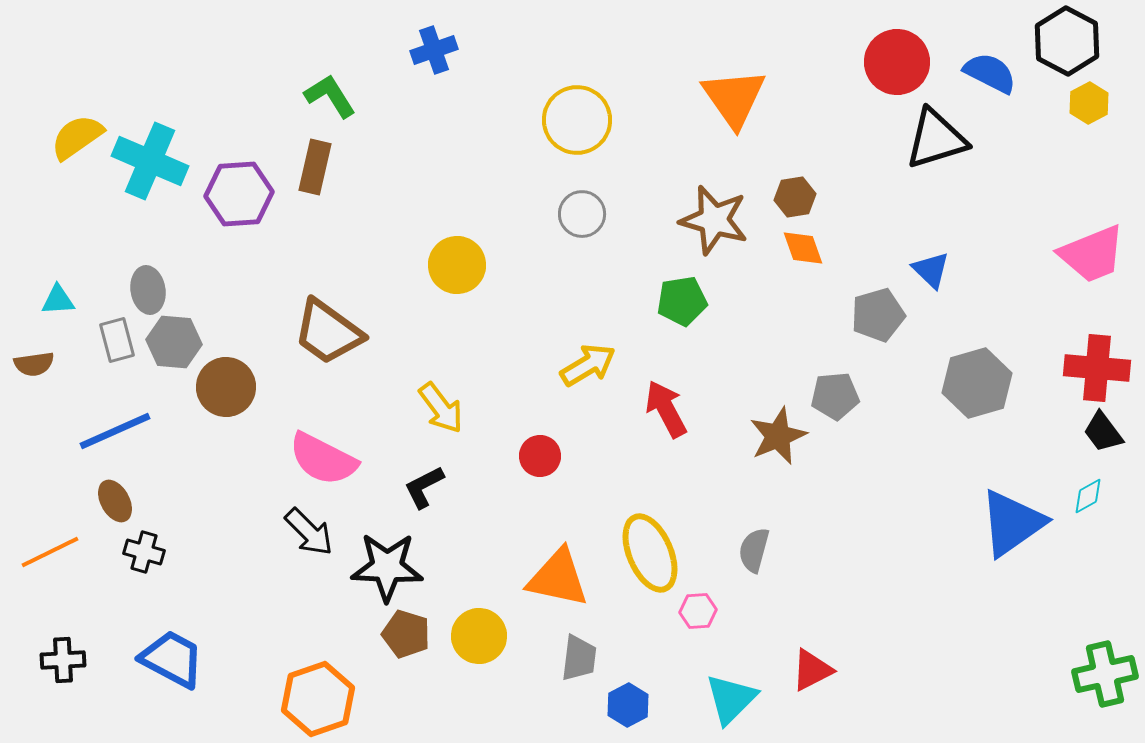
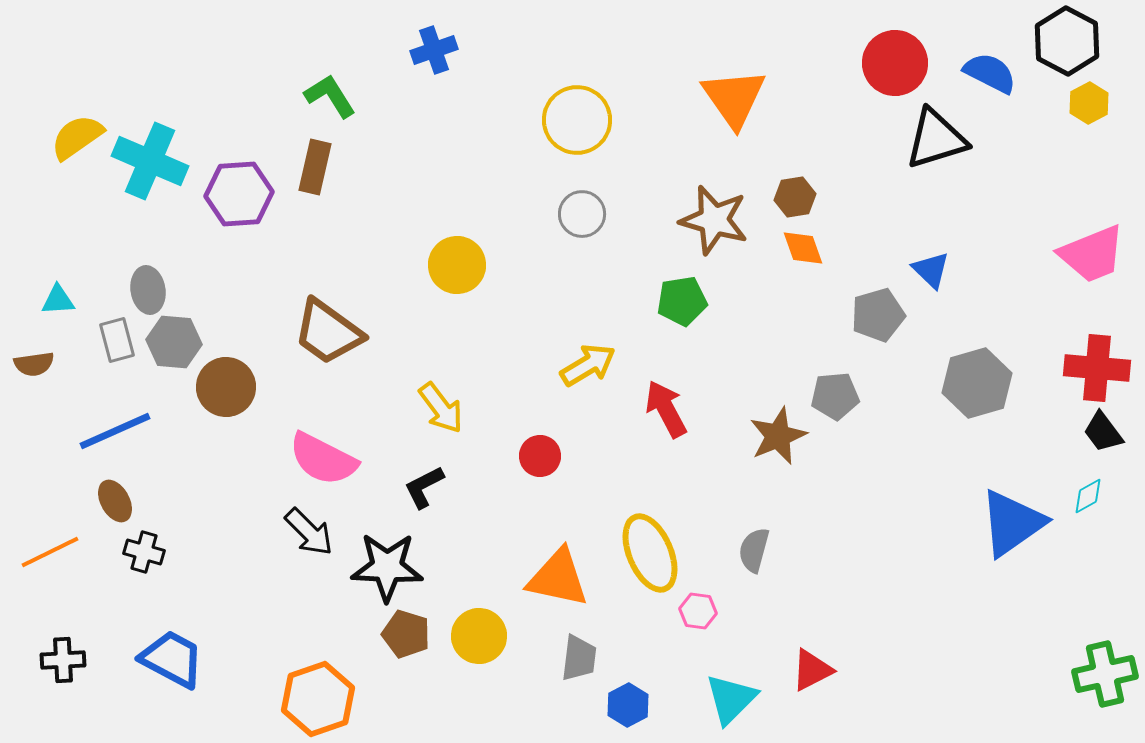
red circle at (897, 62): moved 2 px left, 1 px down
pink hexagon at (698, 611): rotated 12 degrees clockwise
